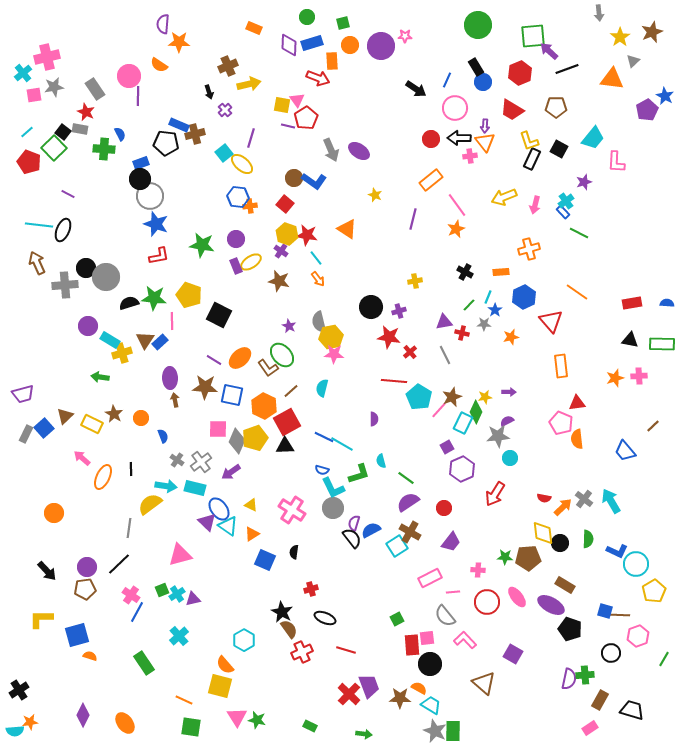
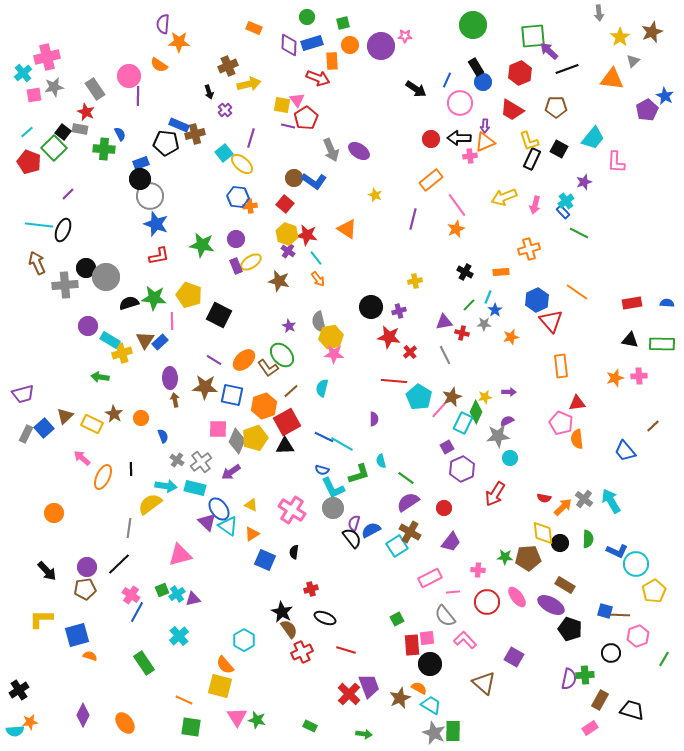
green circle at (478, 25): moved 5 px left
pink circle at (455, 108): moved 5 px right, 5 px up
orange triangle at (485, 142): rotated 45 degrees clockwise
purple line at (68, 194): rotated 72 degrees counterclockwise
purple cross at (281, 251): moved 7 px right
blue hexagon at (524, 297): moved 13 px right, 3 px down
orange ellipse at (240, 358): moved 4 px right, 2 px down
orange hexagon at (264, 406): rotated 15 degrees clockwise
purple square at (513, 654): moved 1 px right, 3 px down
brown star at (400, 698): rotated 25 degrees counterclockwise
gray star at (435, 731): moved 1 px left, 2 px down
